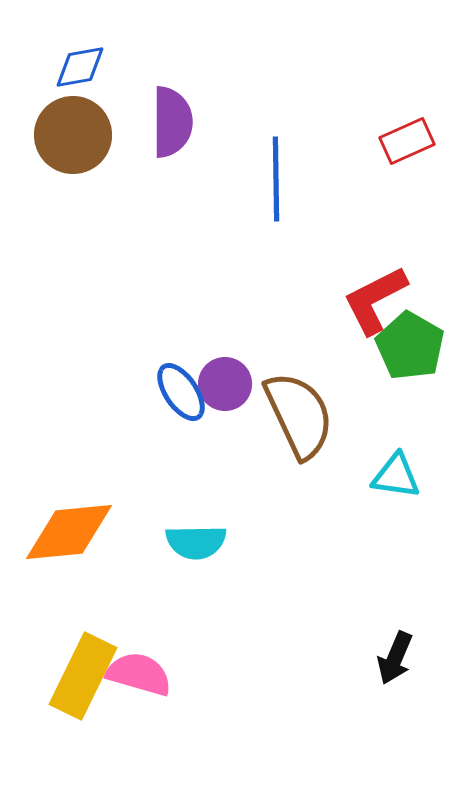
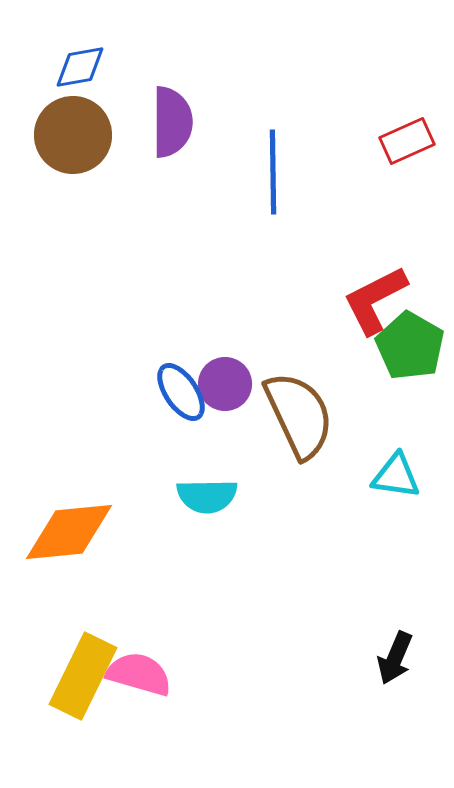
blue line: moved 3 px left, 7 px up
cyan semicircle: moved 11 px right, 46 px up
